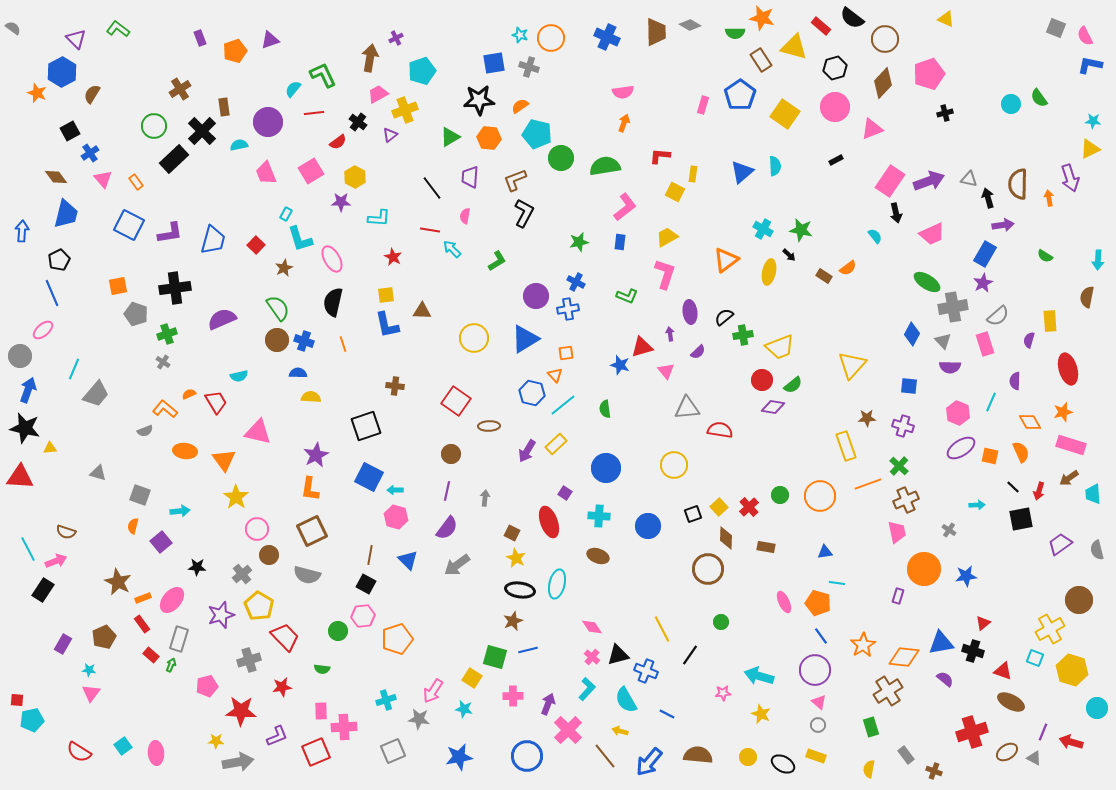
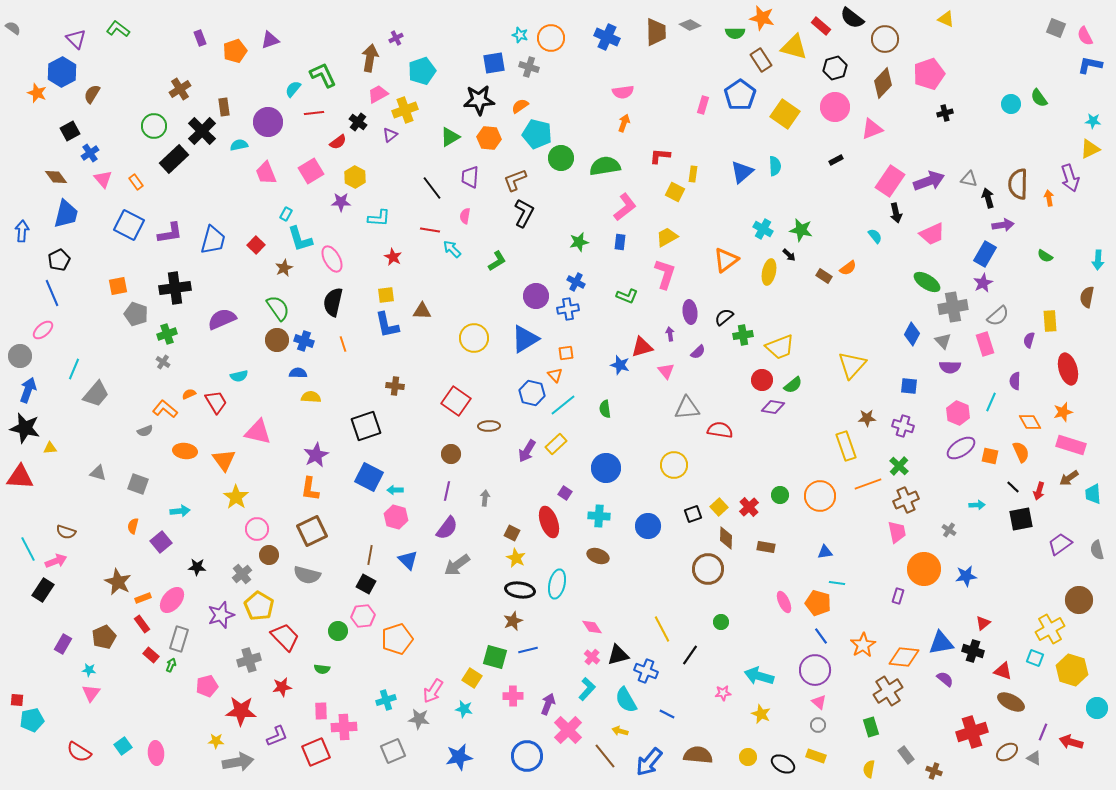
gray square at (140, 495): moved 2 px left, 11 px up
